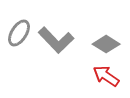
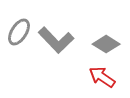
gray ellipse: moved 1 px up
red arrow: moved 4 px left, 1 px down
